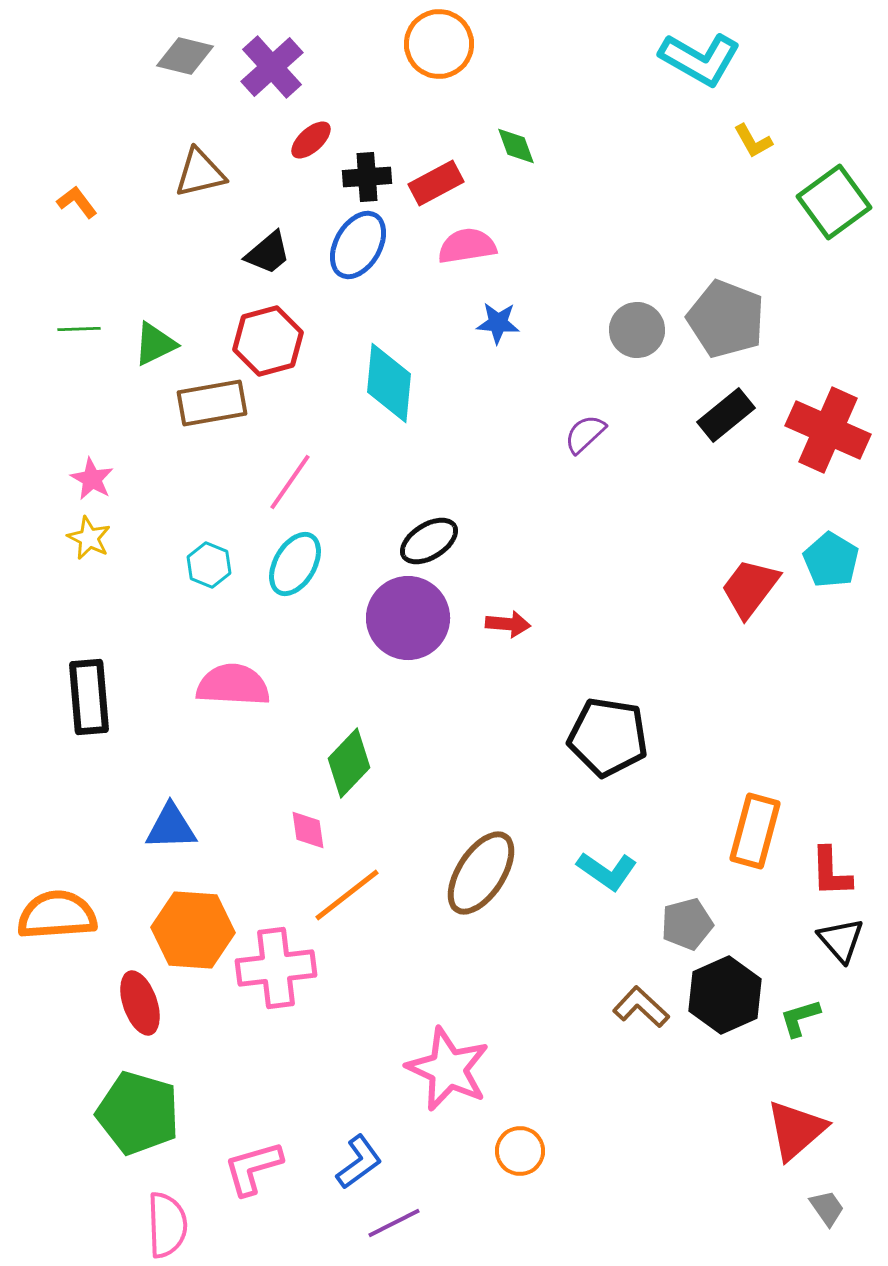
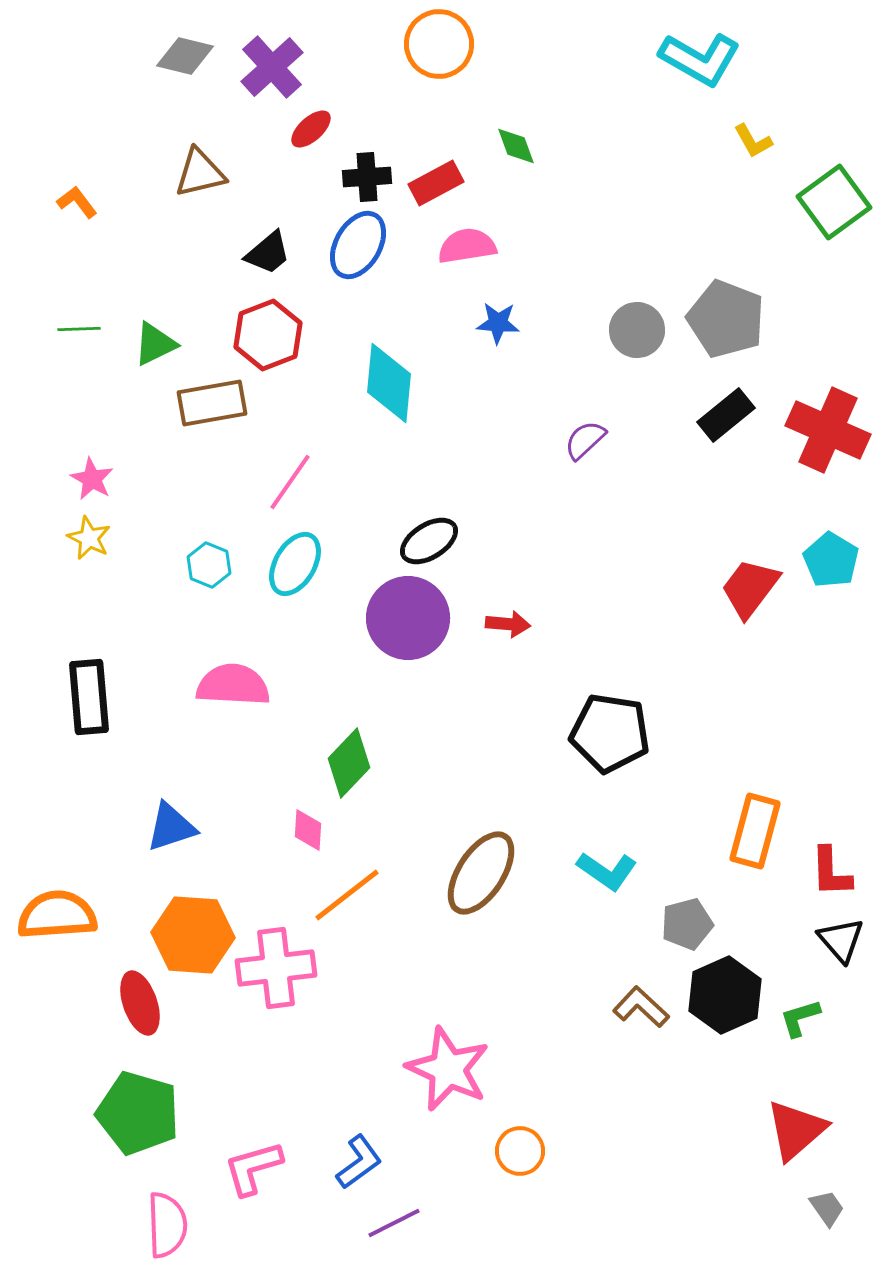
red ellipse at (311, 140): moved 11 px up
red hexagon at (268, 341): moved 6 px up; rotated 6 degrees counterclockwise
purple semicircle at (585, 434): moved 6 px down
black pentagon at (608, 737): moved 2 px right, 4 px up
blue triangle at (171, 827): rotated 16 degrees counterclockwise
pink diamond at (308, 830): rotated 12 degrees clockwise
orange hexagon at (193, 930): moved 5 px down
